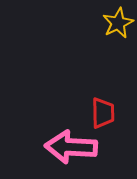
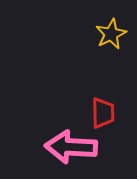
yellow star: moved 7 px left, 11 px down
